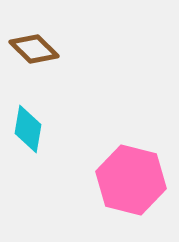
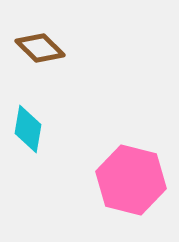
brown diamond: moved 6 px right, 1 px up
